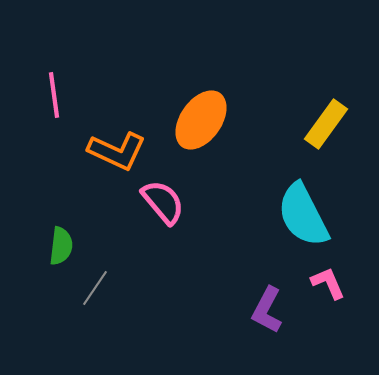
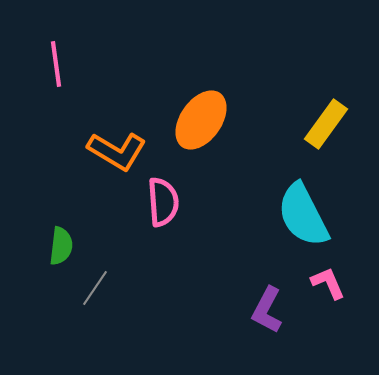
pink line: moved 2 px right, 31 px up
orange L-shape: rotated 6 degrees clockwise
pink semicircle: rotated 36 degrees clockwise
